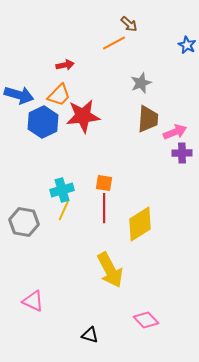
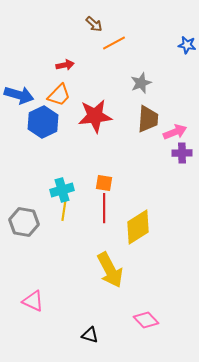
brown arrow: moved 35 px left
blue star: rotated 18 degrees counterclockwise
red star: moved 12 px right
yellow line: rotated 15 degrees counterclockwise
yellow diamond: moved 2 px left, 3 px down
